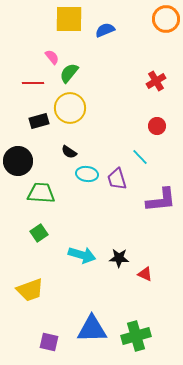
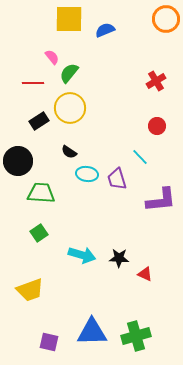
black rectangle: rotated 18 degrees counterclockwise
blue triangle: moved 3 px down
